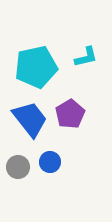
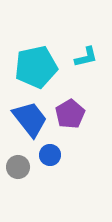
blue circle: moved 7 px up
